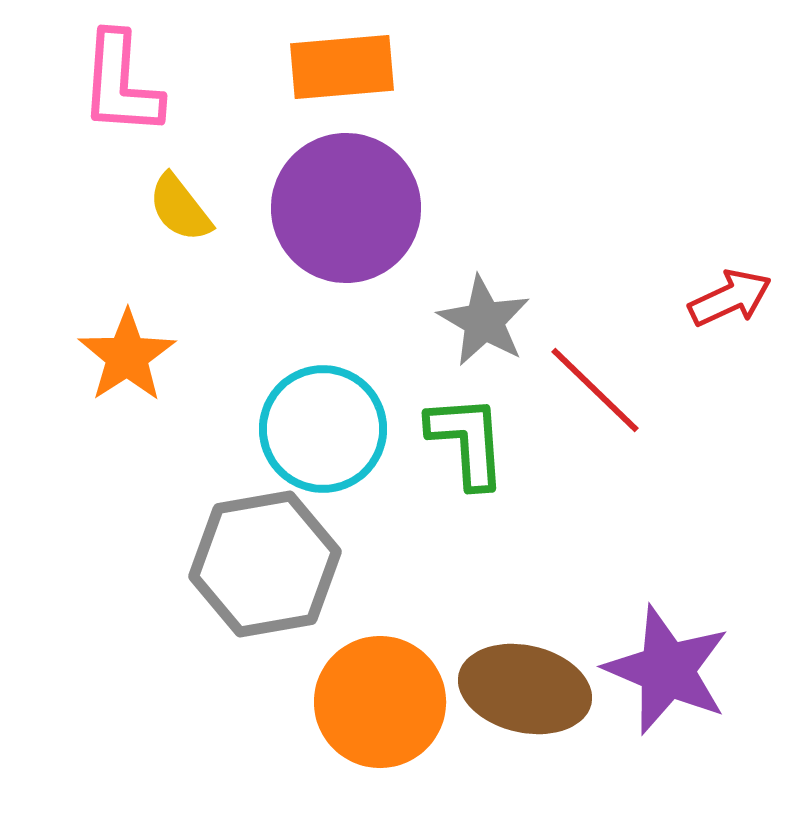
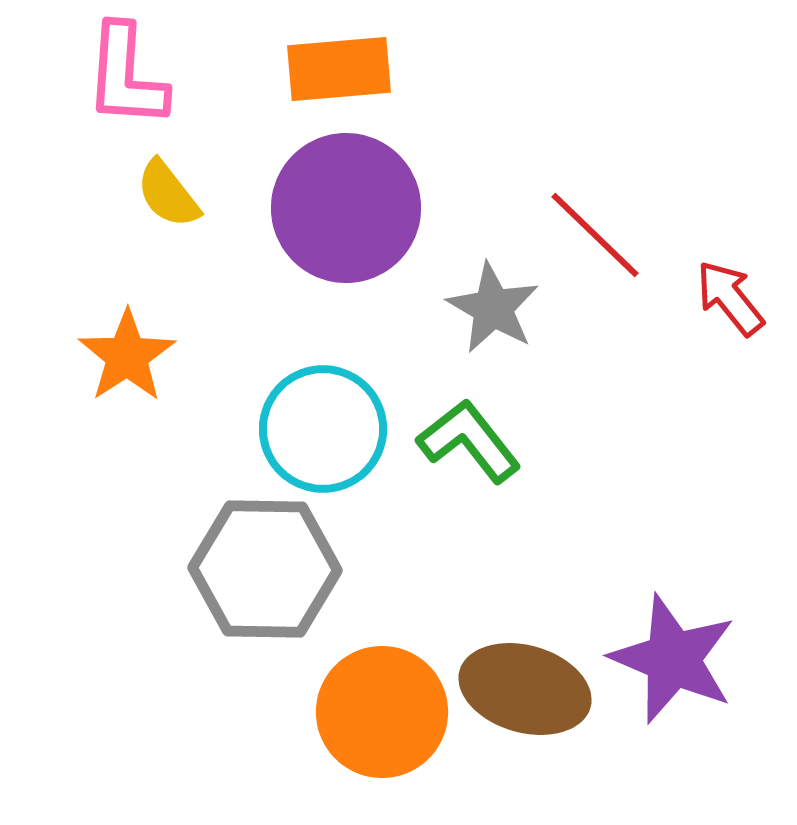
orange rectangle: moved 3 px left, 2 px down
pink L-shape: moved 5 px right, 8 px up
yellow semicircle: moved 12 px left, 14 px up
red arrow: rotated 104 degrees counterclockwise
gray star: moved 9 px right, 13 px up
red line: moved 155 px up
green L-shape: moved 2 px right; rotated 34 degrees counterclockwise
gray hexagon: moved 5 px down; rotated 11 degrees clockwise
purple star: moved 6 px right, 11 px up
brown ellipse: rotated 3 degrees clockwise
orange circle: moved 2 px right, 10 px down
